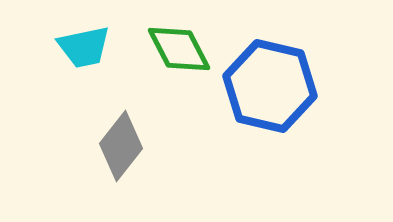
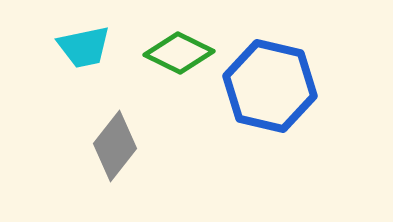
green diamond: moved 4 px down; rotated 36 degrees counterclockwise
gray diamond: moved 6 px left
